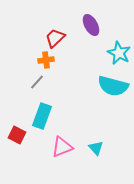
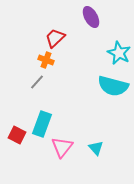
purple ellipse: moved 8 px up
orange cross: rotated 28 degrees clockwise
cyan rectangle: moved 8 px down
pink triangle: rotated 30 degrees counterclockwise
